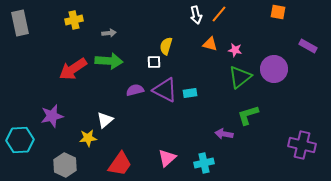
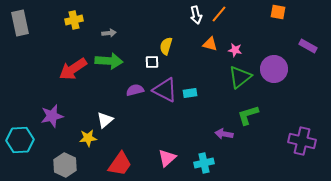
white square: moved 2 px left
purple cross: moved 4 px up
